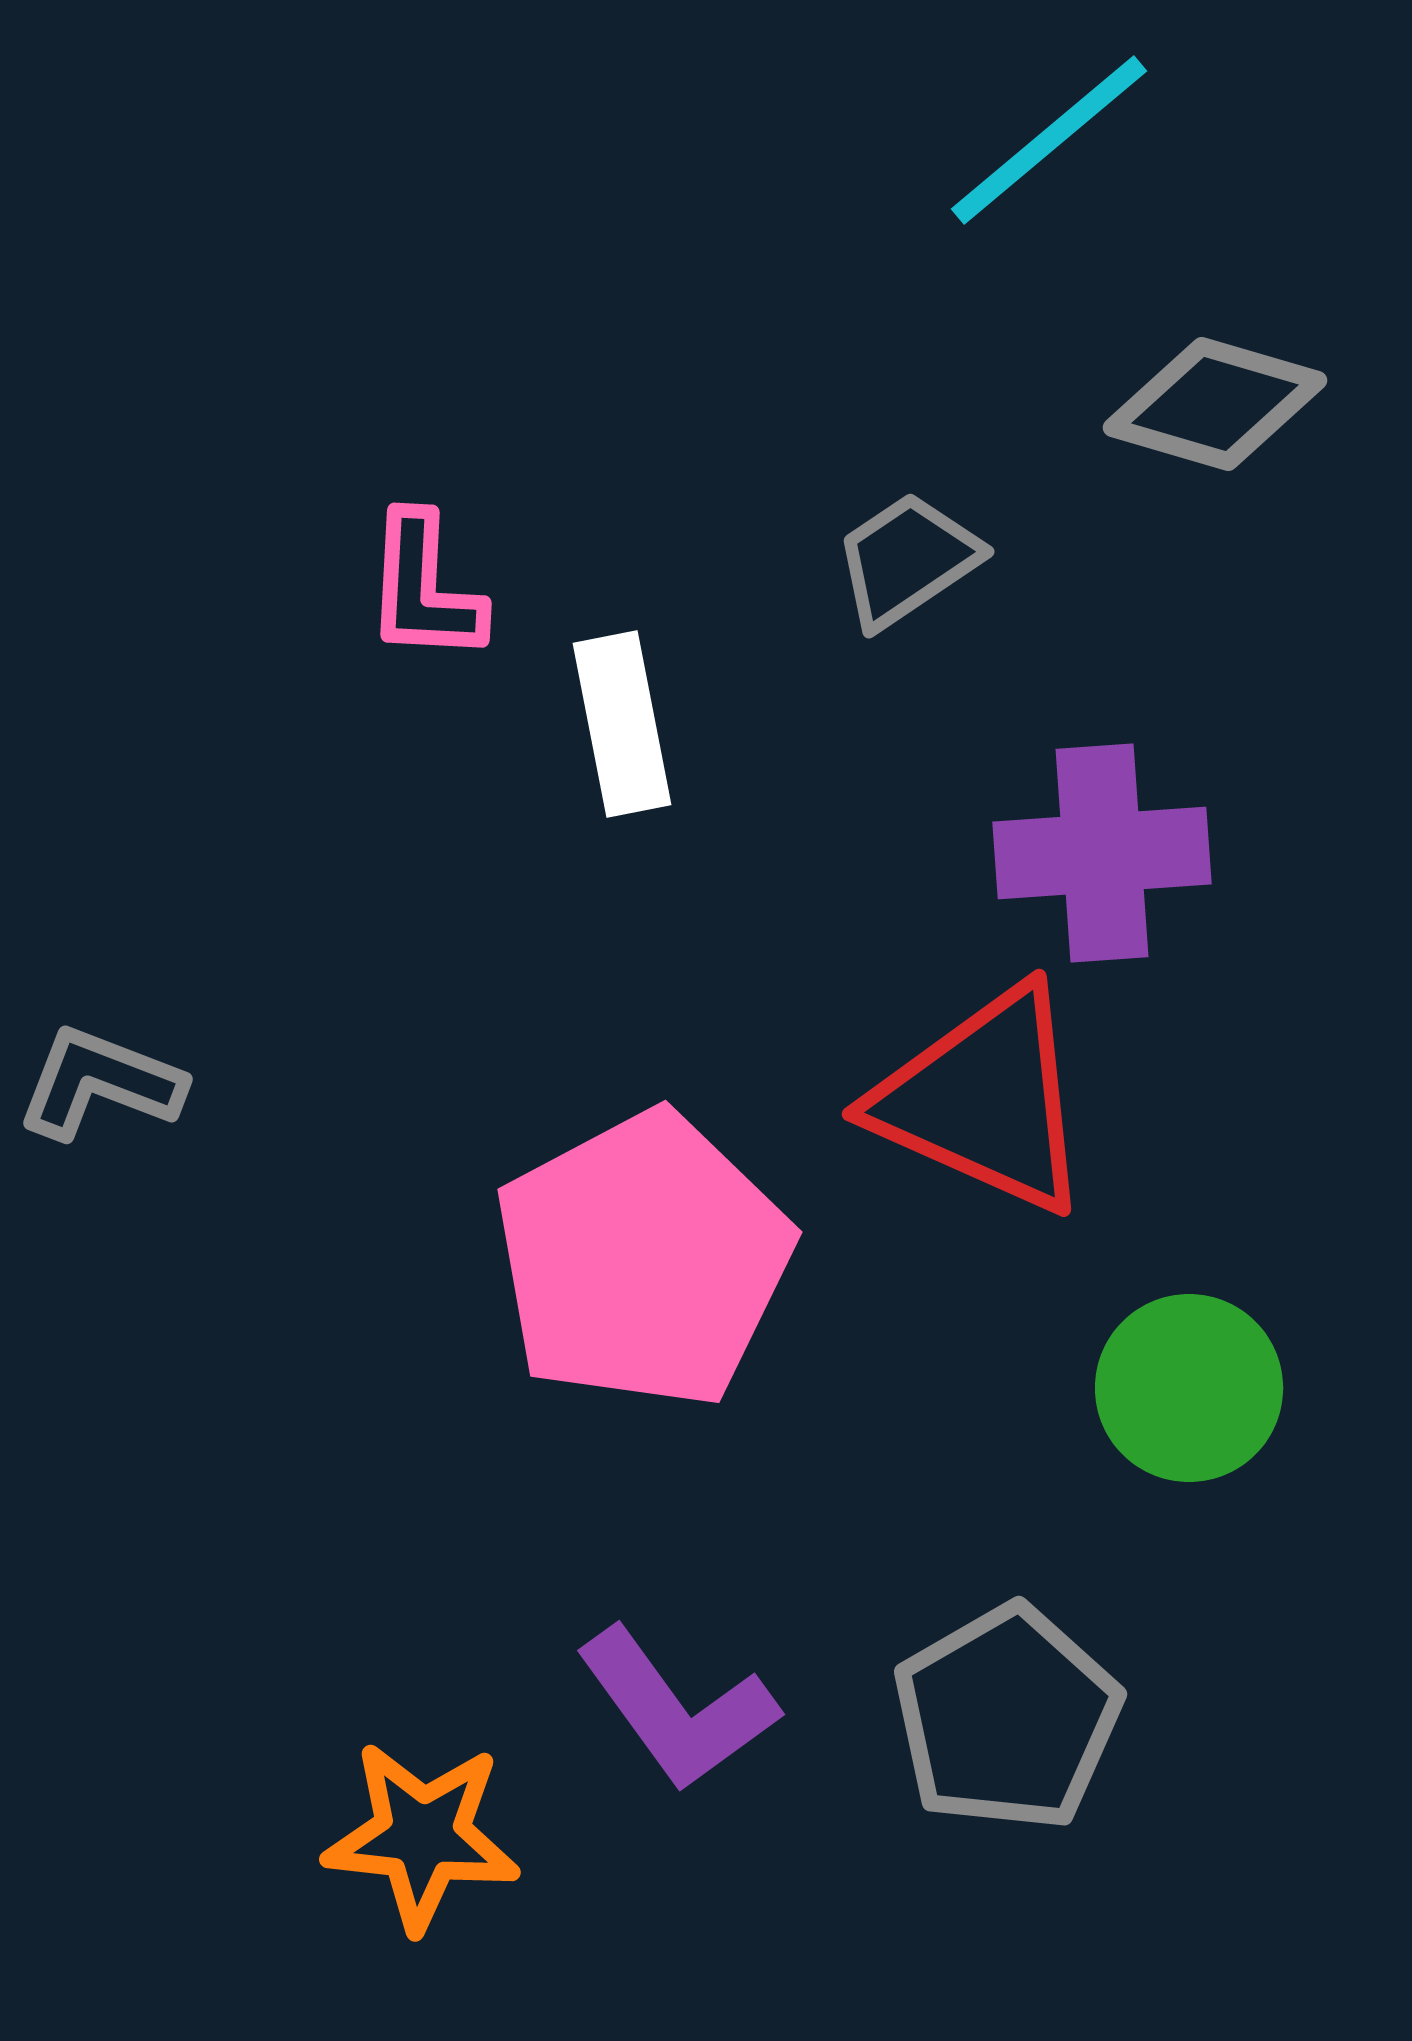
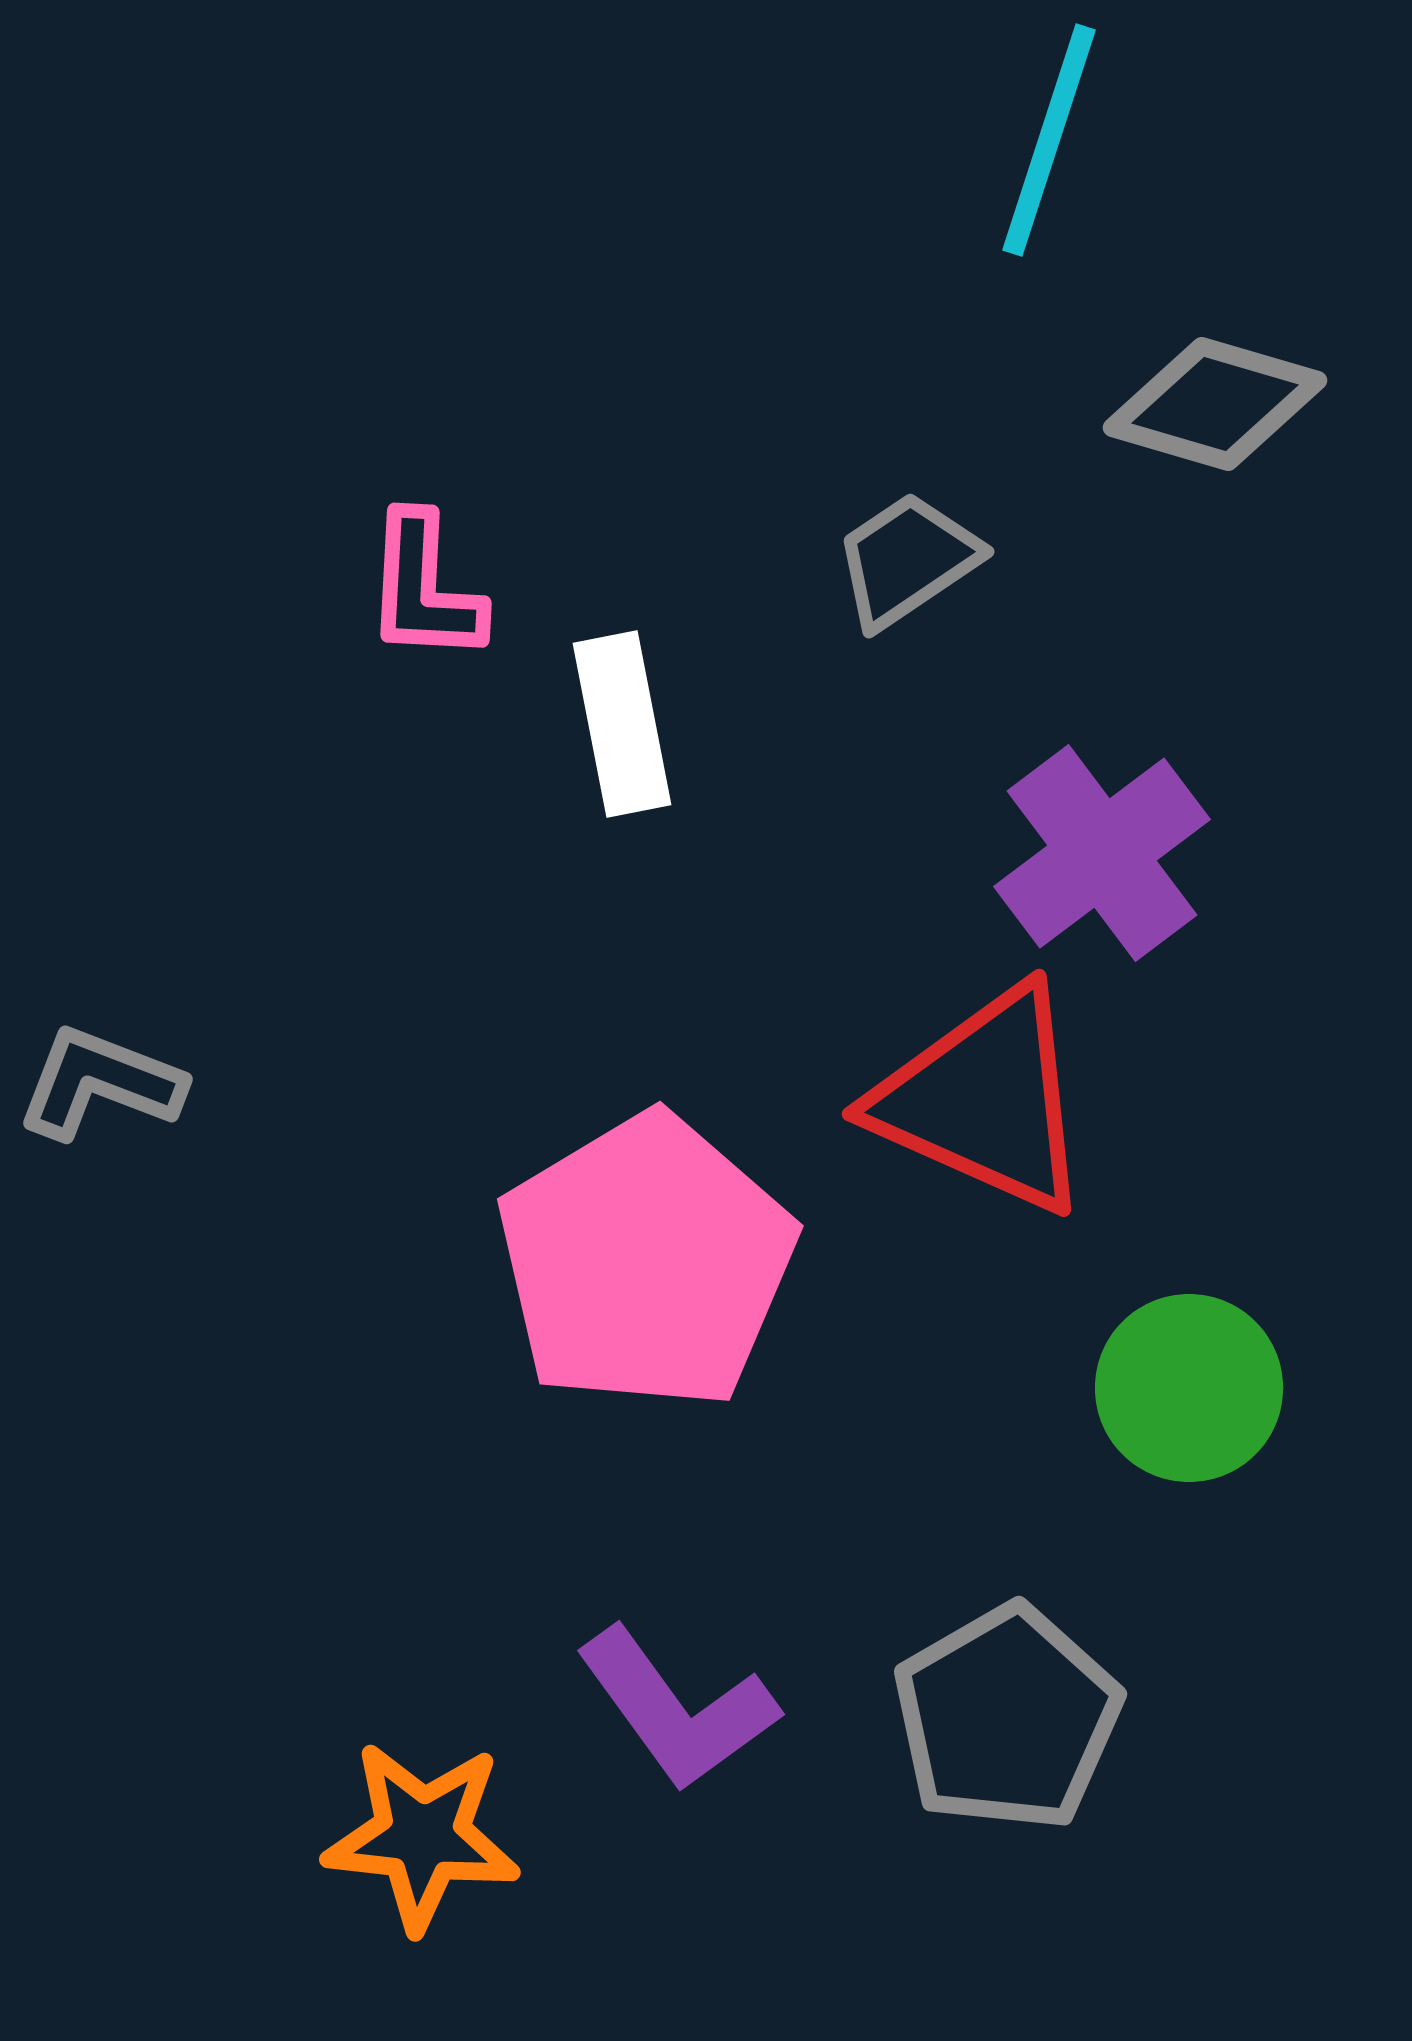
cyan line: rotated 32 degrees counterclockwise
purple cross: rotated 33 degrees counterclockwise
pink pentagon: moved 3 px right, 2 px down; rotated 3 degrees counterclockwise
